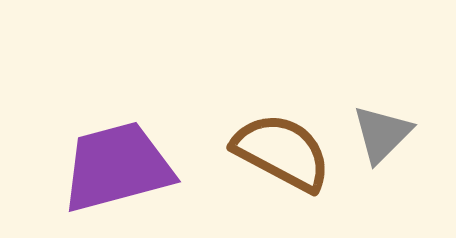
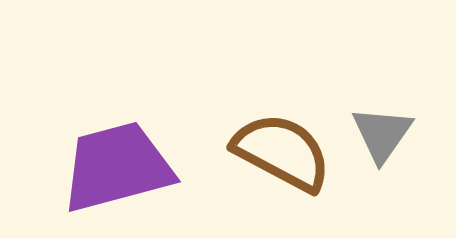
gray triangle: rotated 10 degrees counterclockwise
